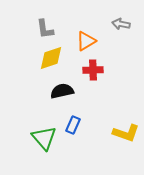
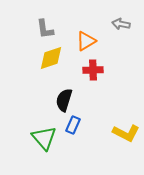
black semicircle: moved 2 px right, 9 px down; rotated 60 degrees counterclockwise
yellow L-shape: rotated 8 degrees clockwise
